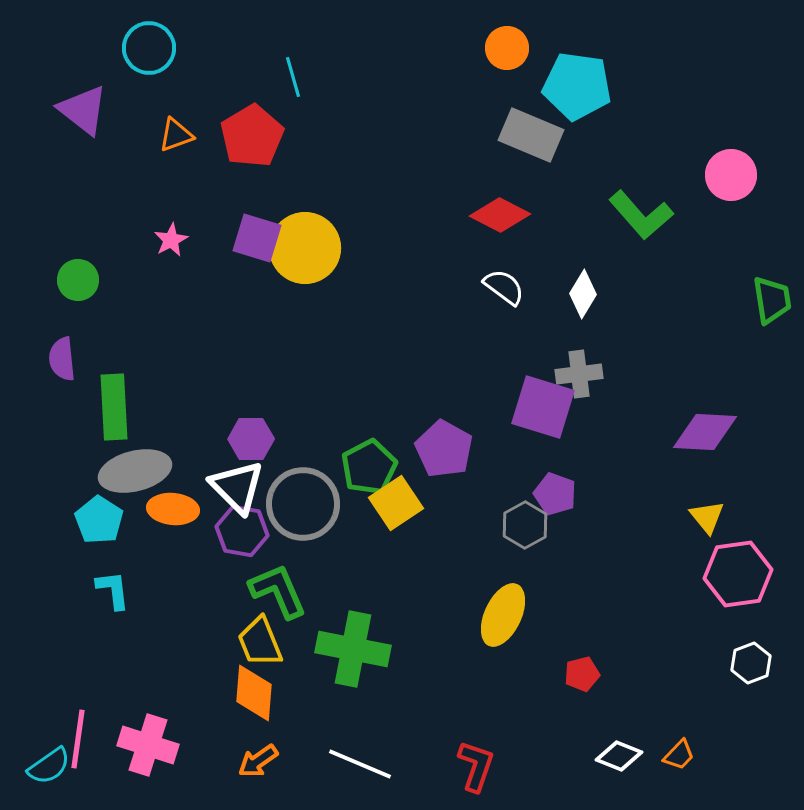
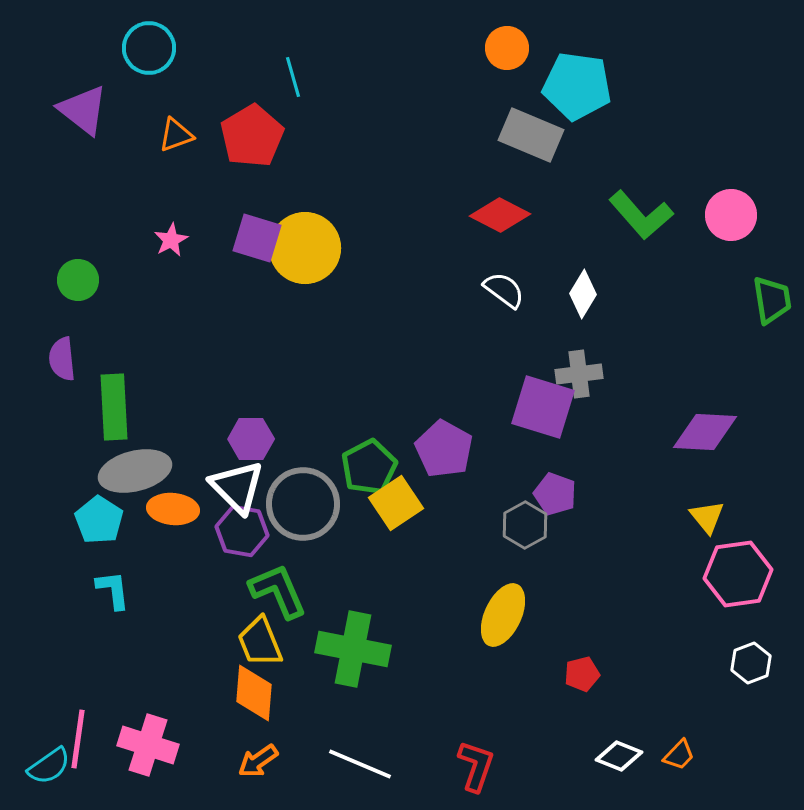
pink circle at (731, 175): moved 40 px down
white semicircle at (504, 287): moved 3 px down
